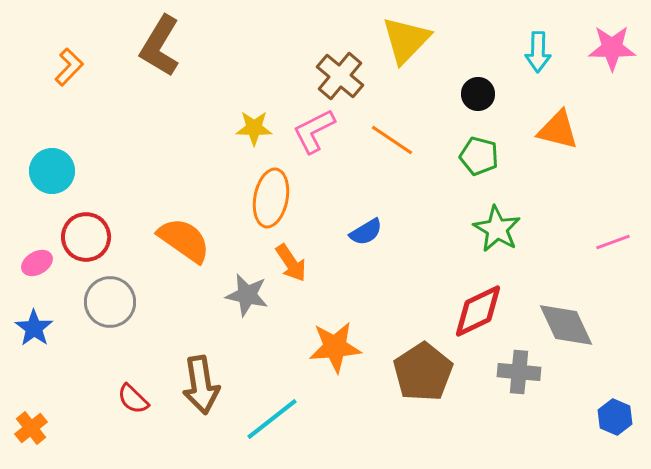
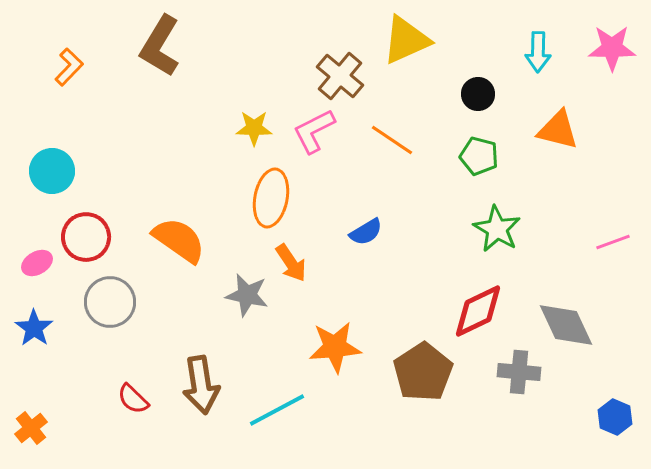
yellow triangle: rotated 22 degrees clockwise
orange semicircle: moved 5 px left
cyan line: moved 5 px right, 9 px up; rotated 10 degrees clockwise
